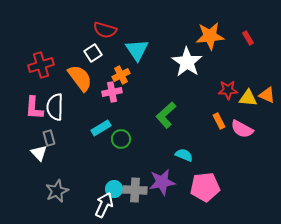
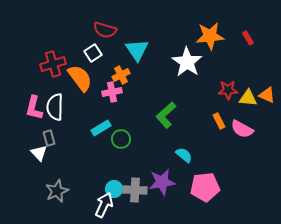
red cross: moved 12 px right, 1 px up
pink L-shape: rotated 10 degrees clockwise
cyan semicircle: rotated 18 degrees clockwise
